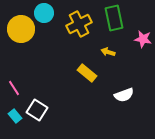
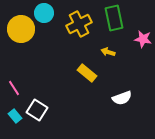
white semicircle: moved 2 px left, 3 px down
